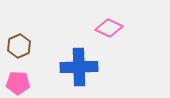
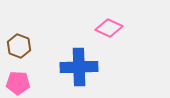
brown hexagon: rotated 15 degrees counterclockwise
